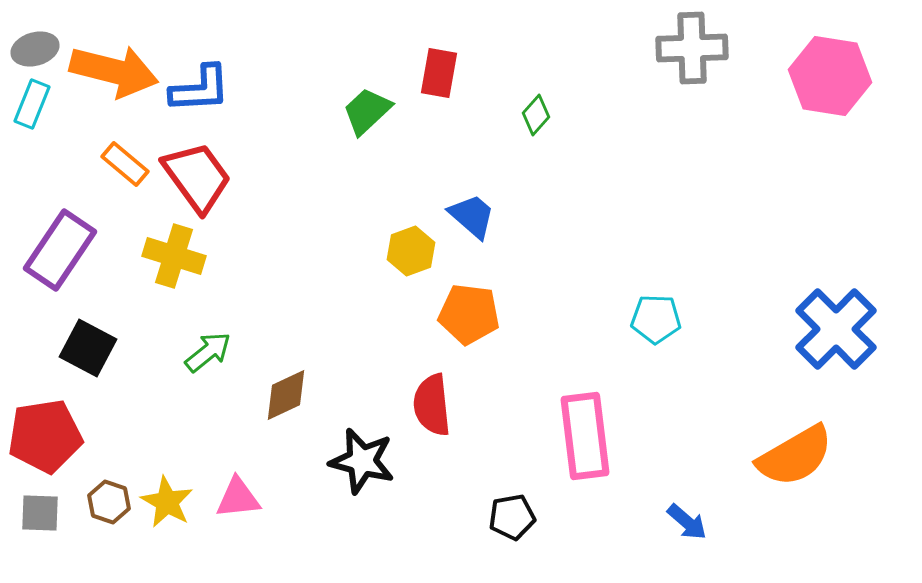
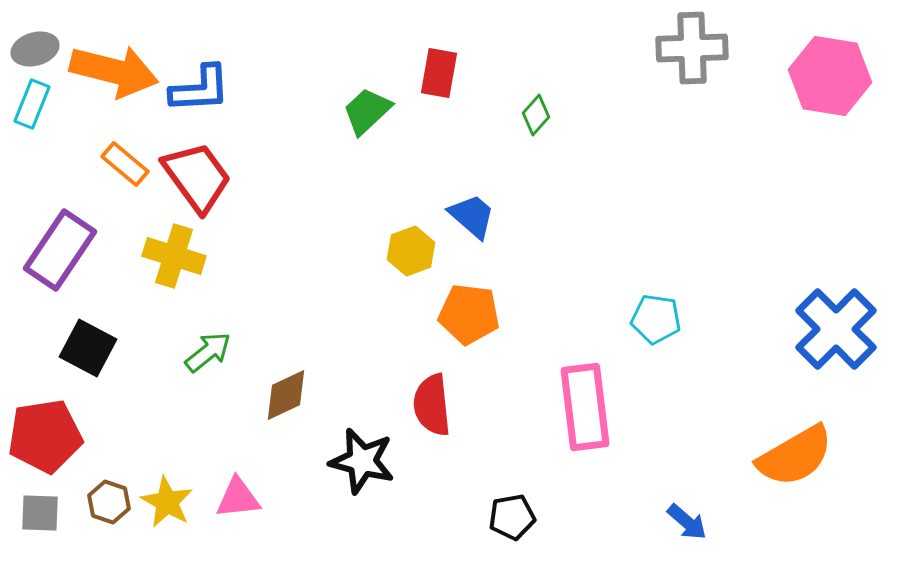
cyan pentagon: rotated 6 degrees clockwise
pink rectangle: moved 29 px up
